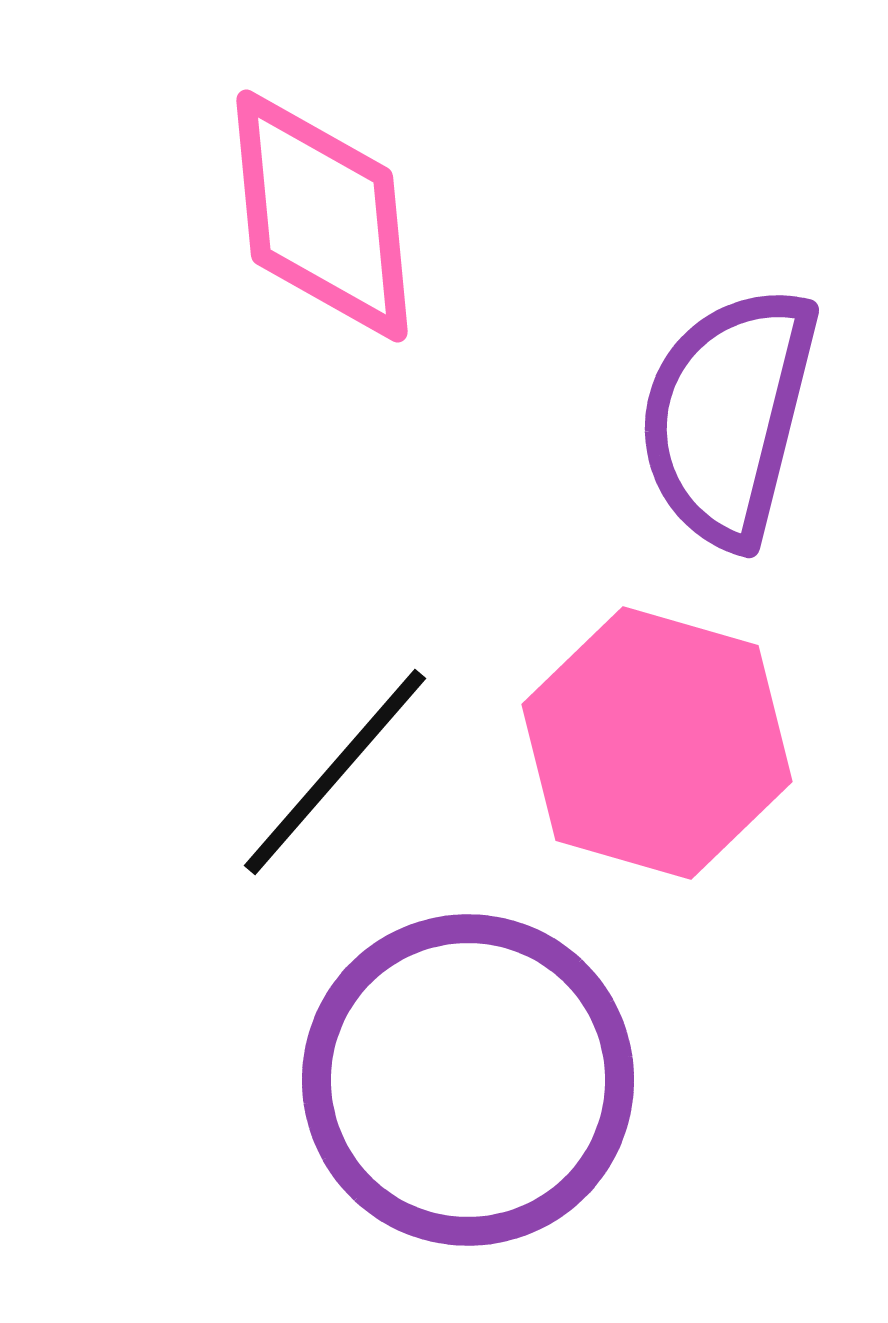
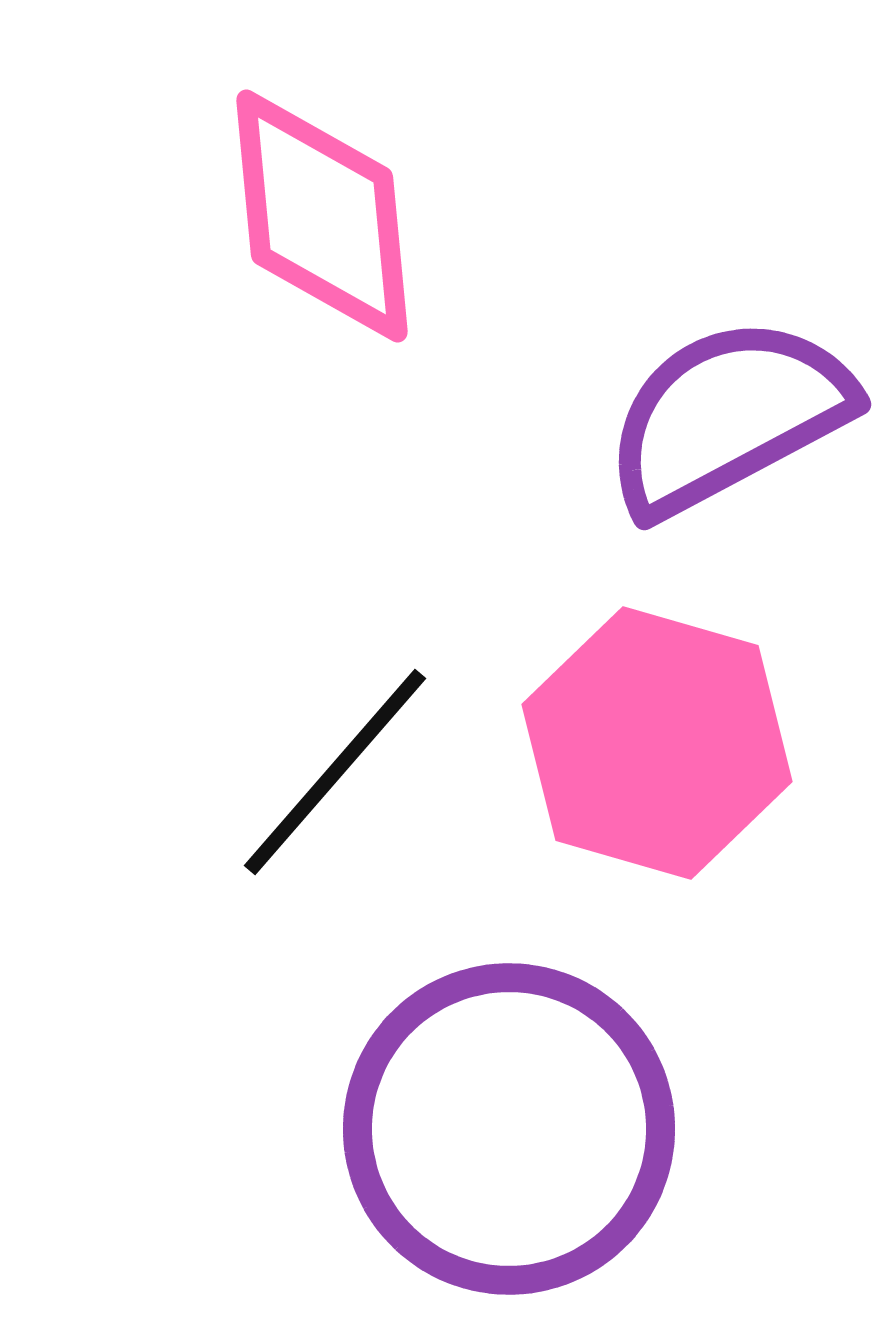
purple semicircle: rotated 48 degrees clockwise
purple circle: moved 41 px right, 49 px down
